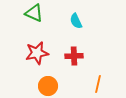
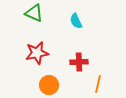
red cross: moved 5 px right, 6 px down
orange circle: moved 1 px right, 1 px up
